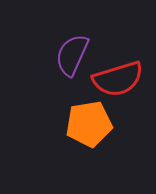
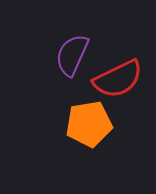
red semicircle: rotated 9 degrees counterclockwise
